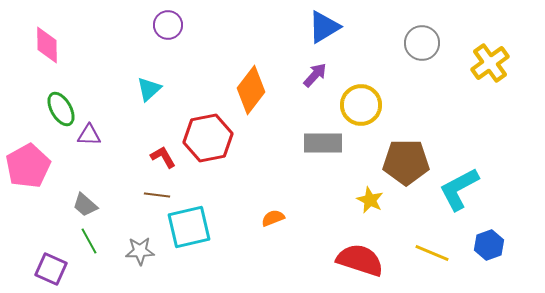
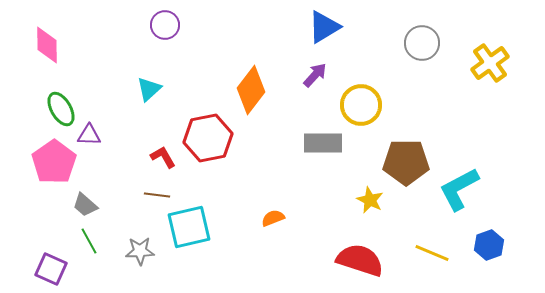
purple circle: moved 3 px left
pink pentagon: moved 26 px right, 4 px up; rotated 6 degrees counterclockwise
